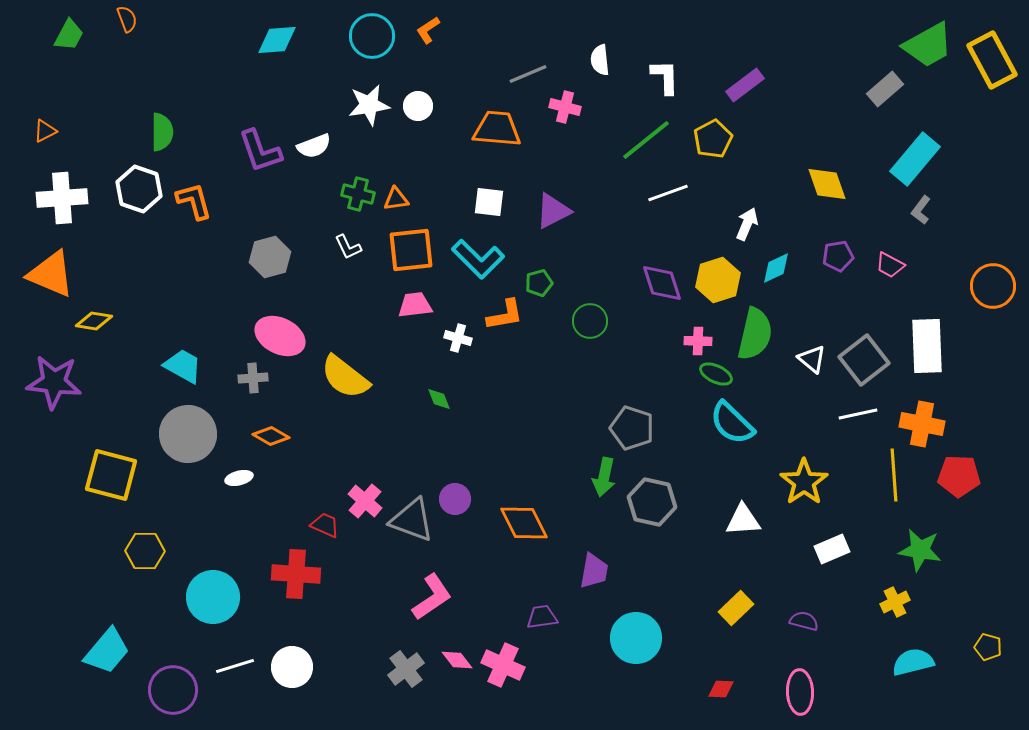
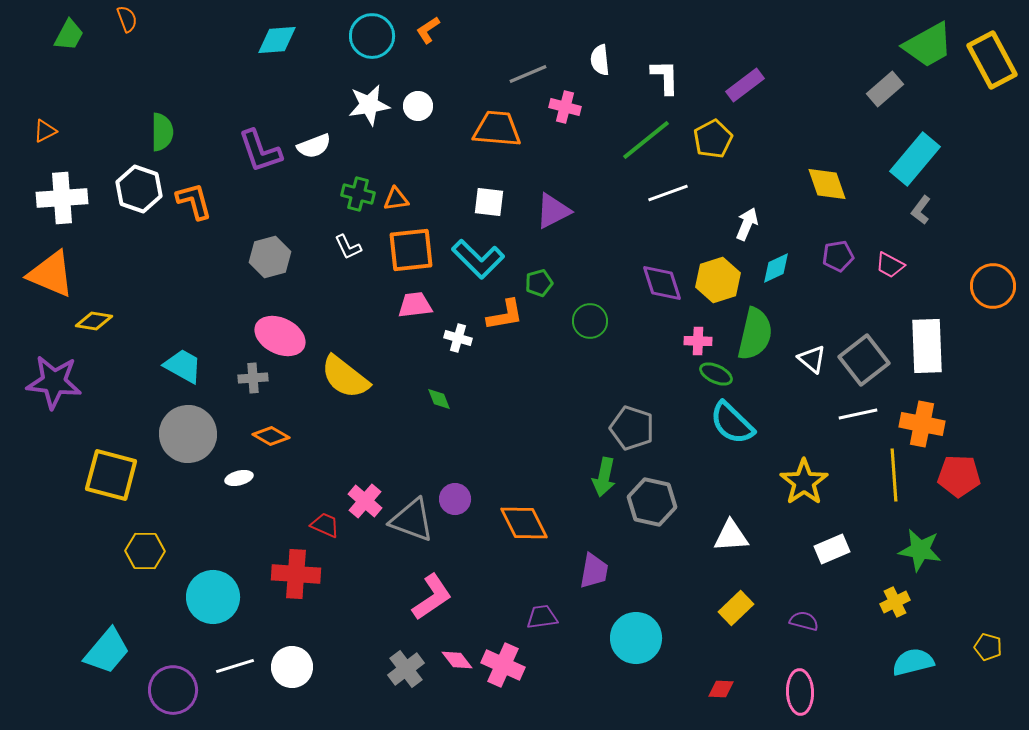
white triangle at (743, 520): moved 12 px left, 16 px down
